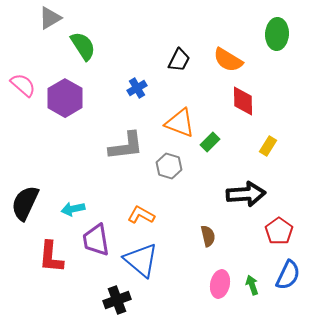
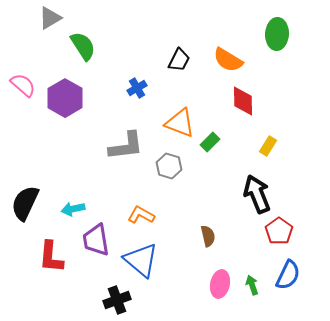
black arrow: moved 11 px right; rotated 108 degrees counterclockwise
